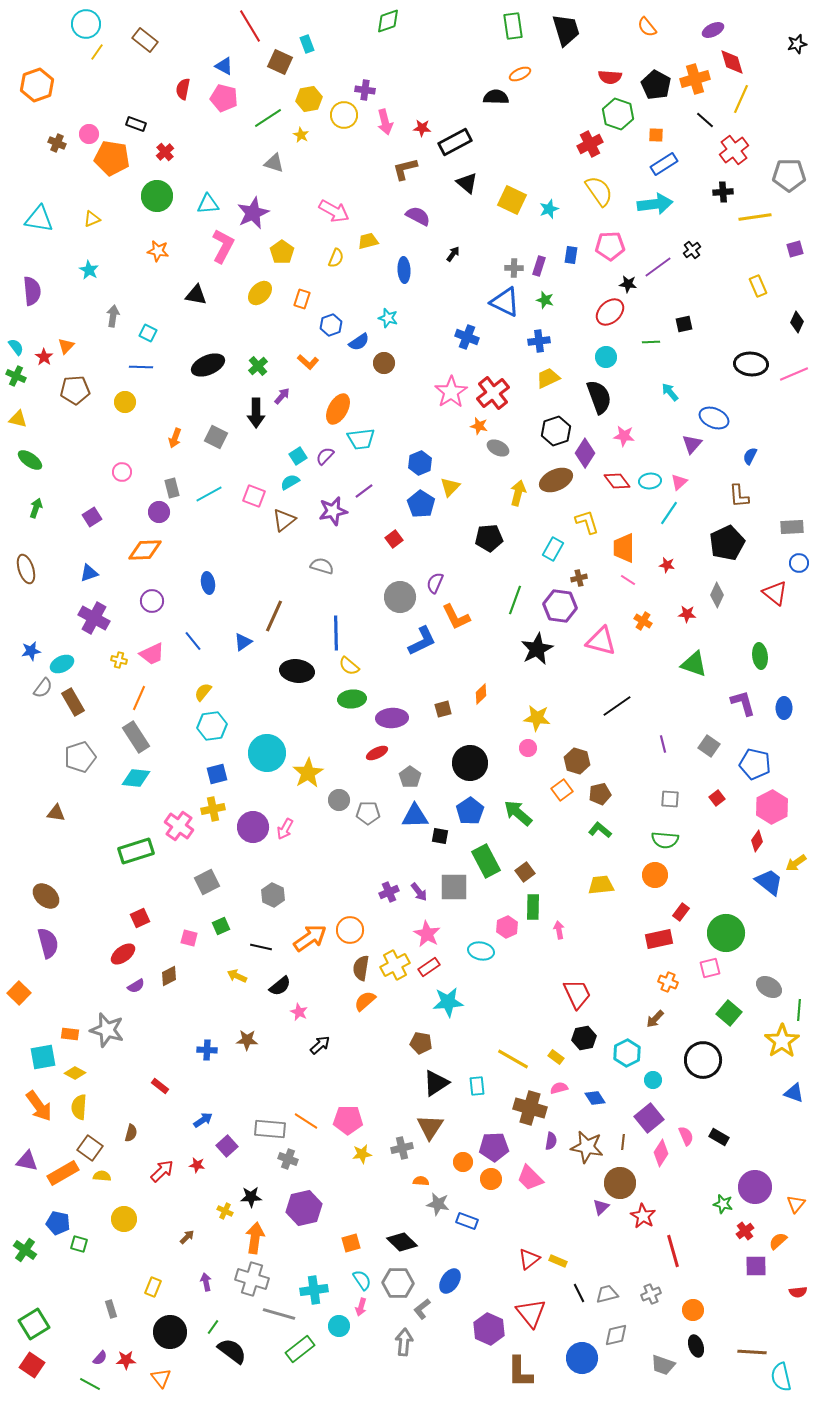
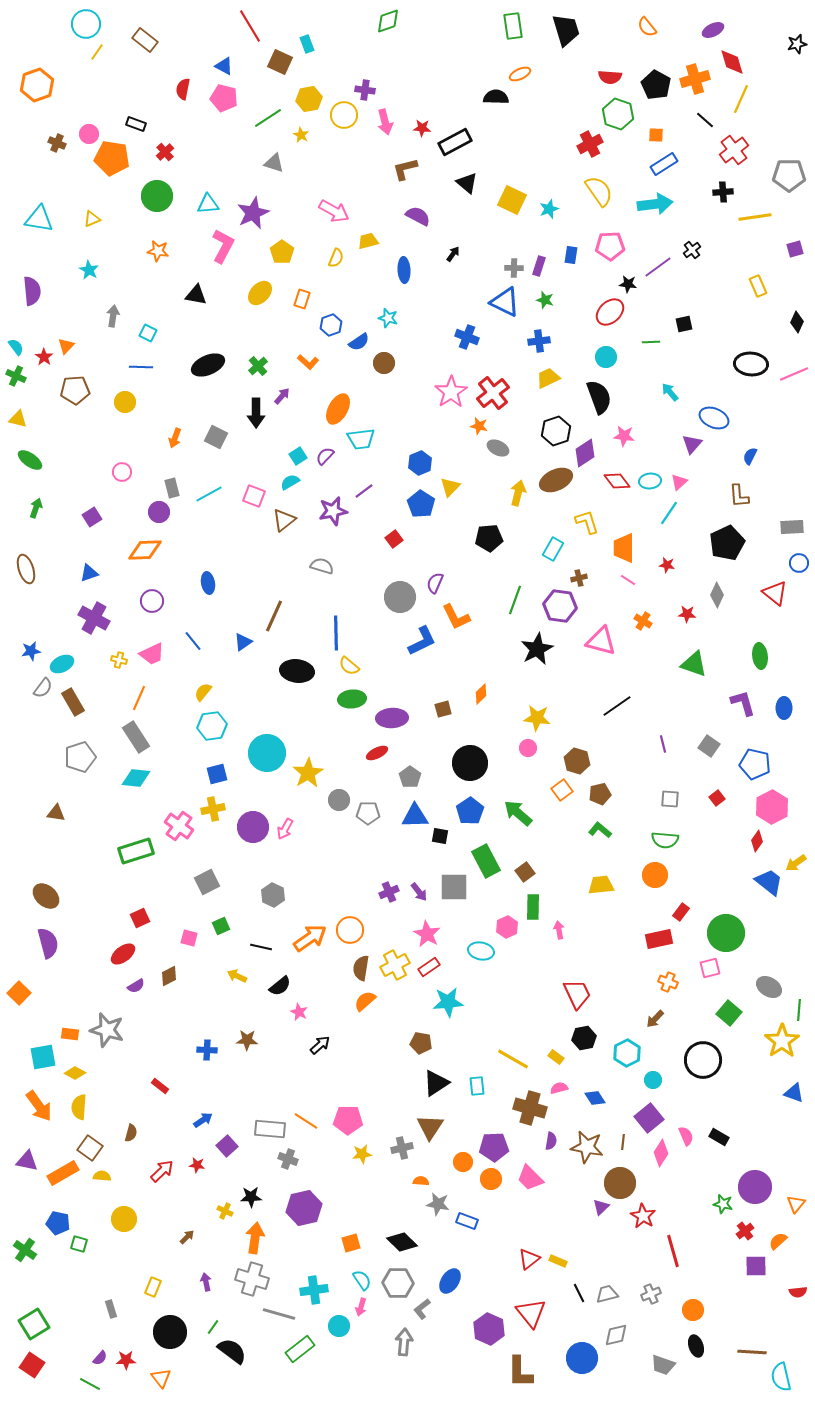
purple diamond at (585, 453): rotated 24 degrees clockwise
